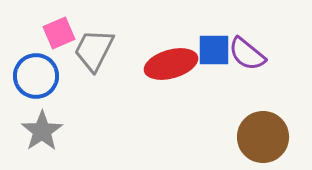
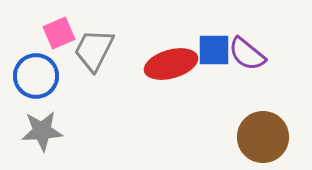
gray star: rotated 30 degrees clockwise
